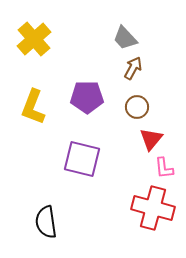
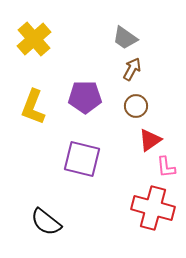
gray trapezoid: rotated 12 degrees counterclockwise
brown arrow: moved 1 px left, 1 px down
purple pentagon: moved 2 px left
brown circle: moved 1 px left, 1 px up
red triangle: moved 1 px left, 1 px down; rotated 15 degrees clockwise
pink L-shape: moved 2 px right, 1 px up
black semicircle: rotated 44 degrees counterclockwise
